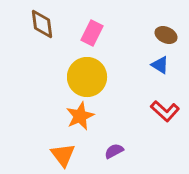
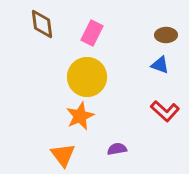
brown ellipse: rotated 25 degrees counterclockwise
blue triangle: rotated 12 degrees counterclockwise
purple semicircle: moved 3 px right, 2 px up; rotated 18 degrees clockwise
